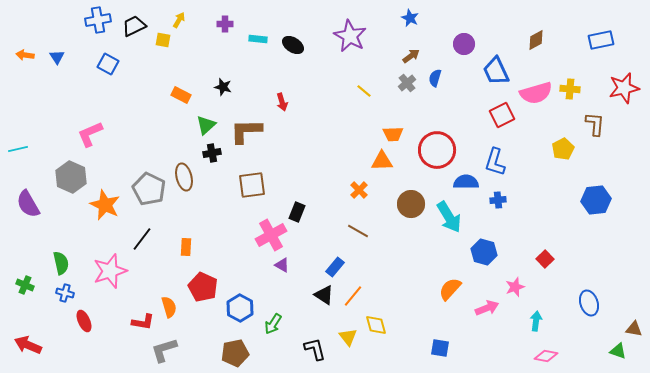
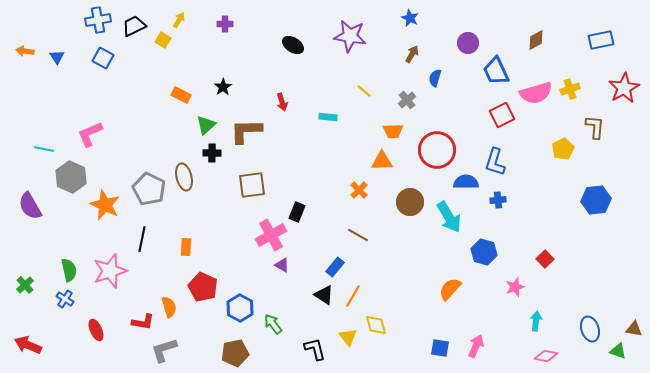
purple star at (350, 36): rotated 20 degrees counterclockwise
cyan rectangle at (258, 39): moved 70 px right, 78 px down
yellow square at (163, 40): rotated 21 degrees clockwise
purple circle at (464, 44): moved 4 px right, 1 px up
orange arrow at (25, 55): moved 4 px up
brown arrow at (411, 56): moved 1 px right, 2 px up; rotated 24 degrees counterclockwise
blue square at (108, 64): moved 5 px left, 6 px up
gray cross at (407, 83): moved 17 px down
black star at (223, 87): rotated 24 degrees clockwise
red star at (624, 88): rotated 16 degrees counterclockwise
yellow cross at (570, 89): rotated 24 degrees counterclockwise
brown L-shape at (595, 124): moved 3 px down
orange trapezoid at (393, 134): moved 3 px up
cyan line at (18, 149): moved 26 px right; rotated 24 degrees clockwise
black cross at (212, 153): rotated 12 degrees clockwise
purple semicircle at (28, 204): moved 2 px right, 2 px down
brown circle at (411, 204): moved 1 px left, 2 px up
brown line at (358, 231): moved 4 px down
black line at (142, 239): rotated 25 degrees counterclockwise
green semicircle at (61, 263): moved 8 px right, 7 px down
green cross at (25, 285): rotated 24 degrees clockwise
blue cross at (65, 293): moved 6 px down; rotated 18 degrees clockwise
orange line at (353, 296): rotated 10 degrees counterclockwise
blue ellipse at (589, 303): moved 1 px right, 26 px down
pink arrow at (487, 308): moved 11 px left, 38 px down; rotated 45 degrees counterclockwise
red ellipse at (84, 321): moved 12 px right, 9 px down
green arrow at (273, 324): rotated 110 degrees clockwise
